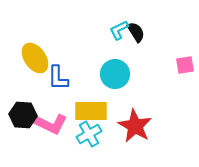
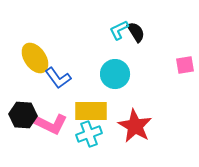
blue L-shape: rotated 36 degrees counterclockwise
cyan cross: rotated 10 degrees clockwise
